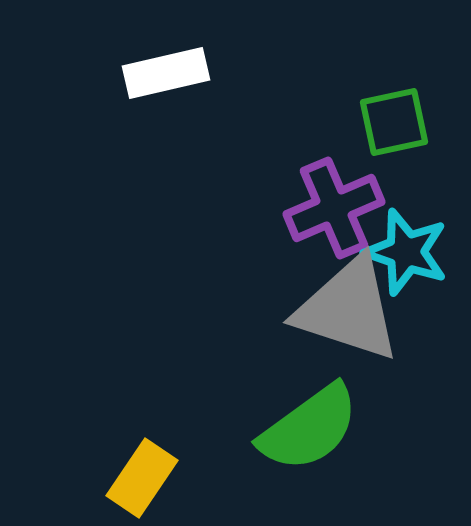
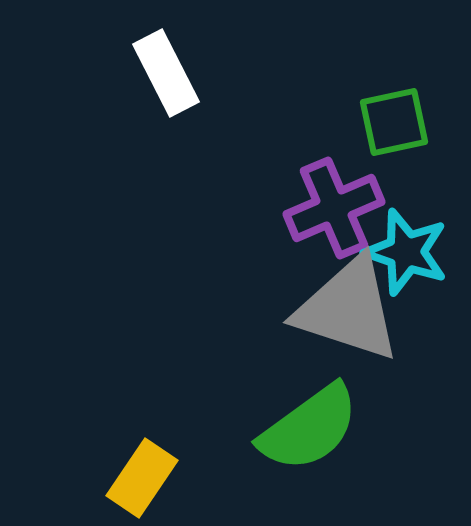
white rectangle: rotated 76 degrees clockwise
